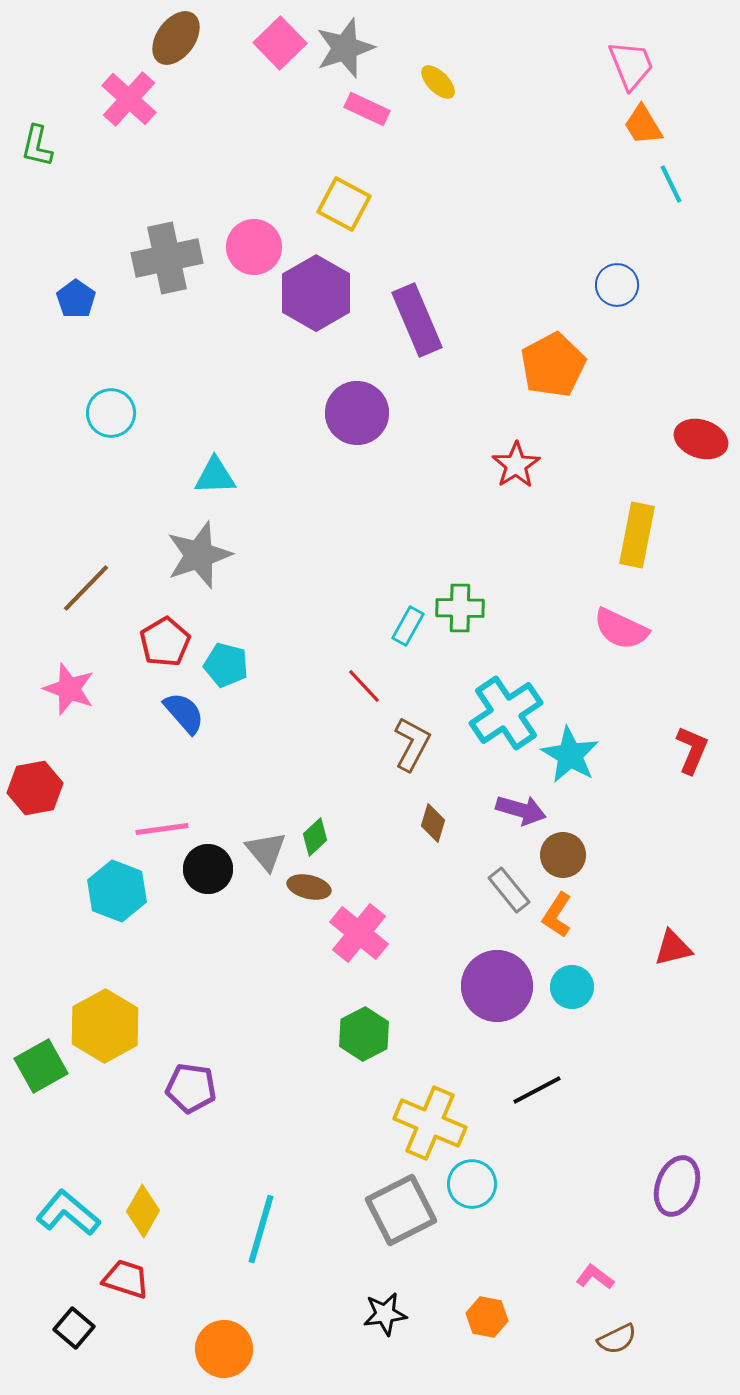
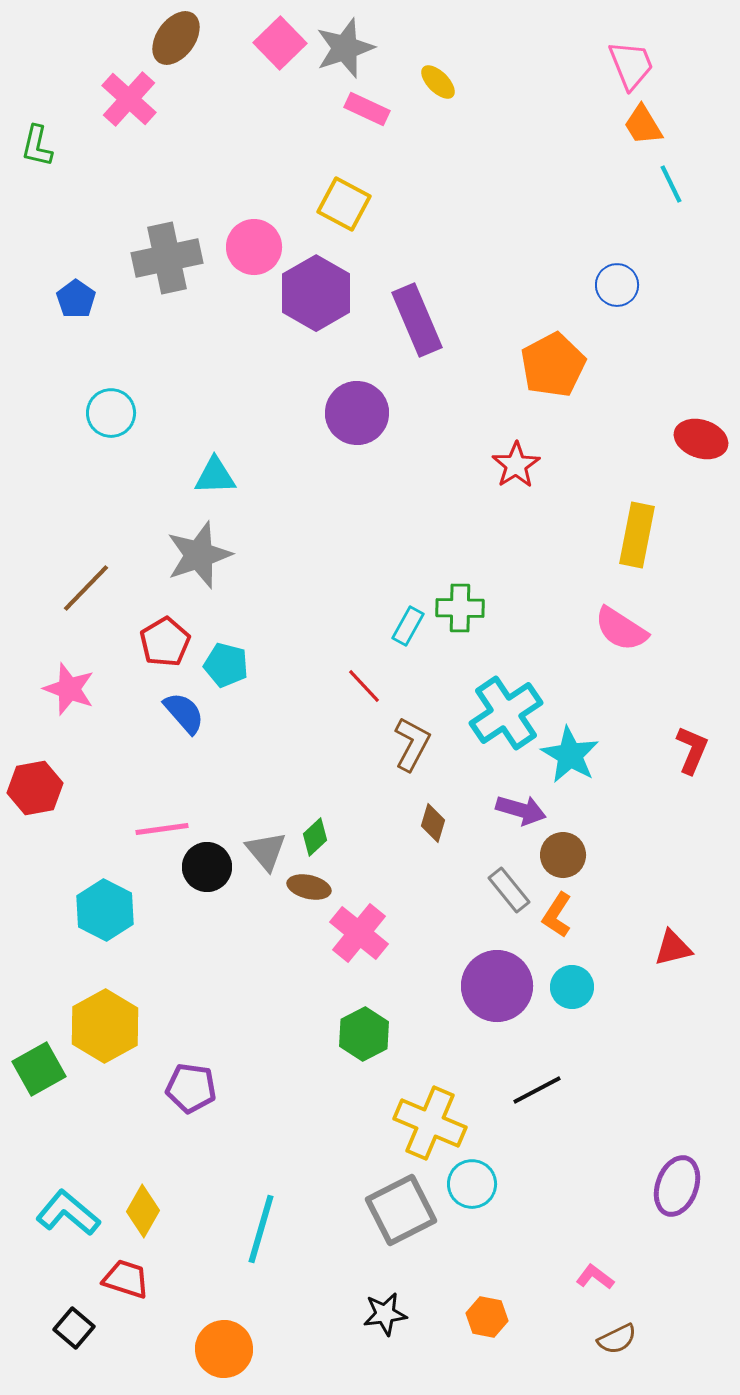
pink semicircle at (621, 629): rotated 8 degrees clockwise
black circle at (208, 869): moved 1 px left, 2 px up
cyan hexagon at (117, 891): moved 12 px left, 19 px down; rotated 6 degrees clockwise
green square at (41, 1066): moved 2 px left, 3 px down
